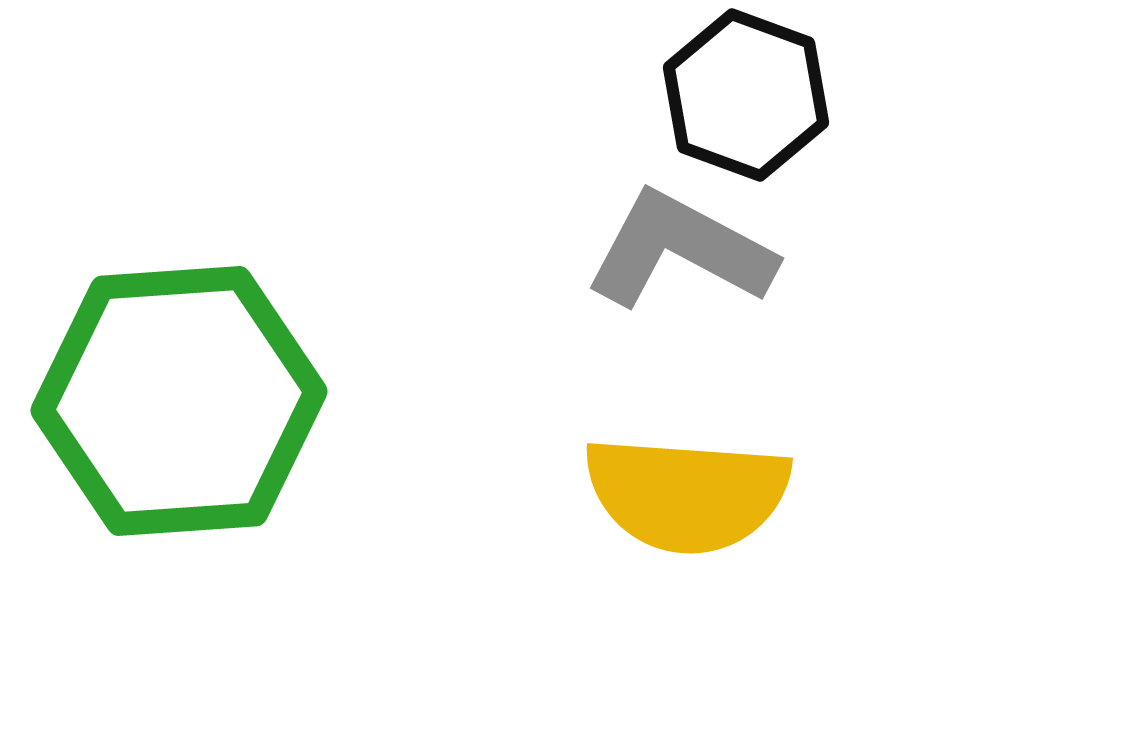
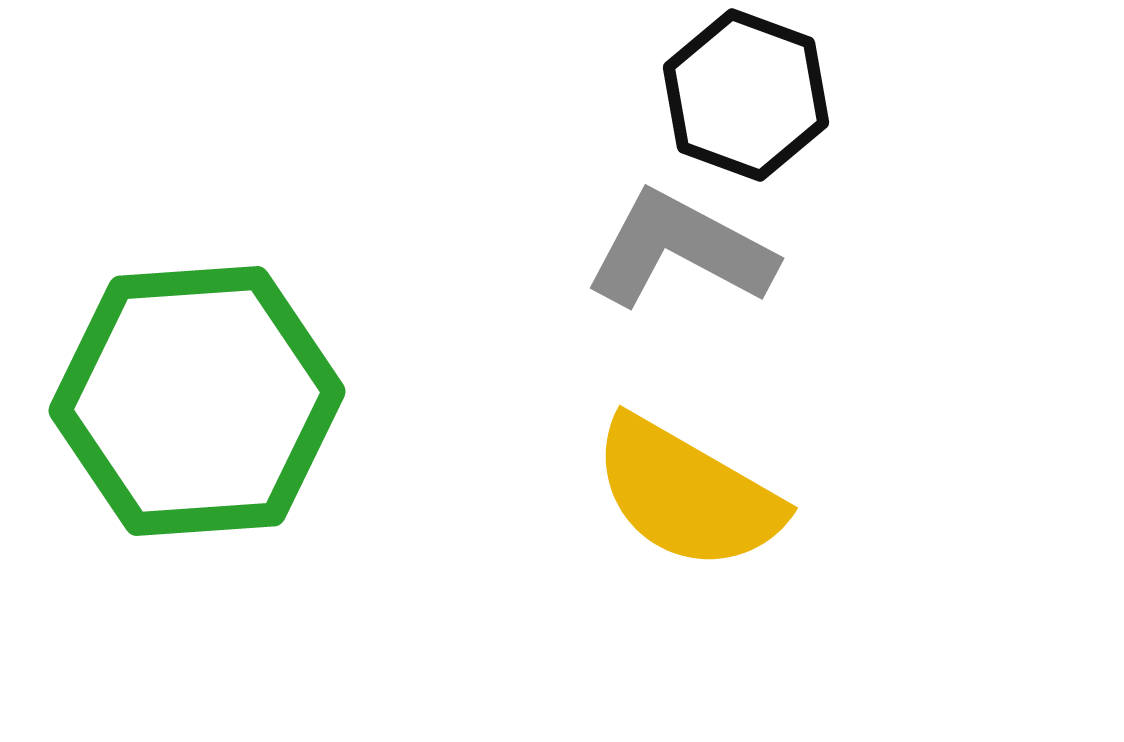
green hexagon: moved 18 px right
yellow semicircle: rotated 26 degrees clockwise
